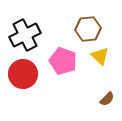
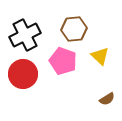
brown hexagon: moved 14 px left
brown semicircle: rotated 14 degrees clockwise
